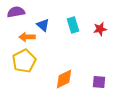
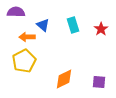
purple semicircle: rotated 12 degrees clockwise
red star: moved 1 px right; rotated 24 degrees counterclockwise
